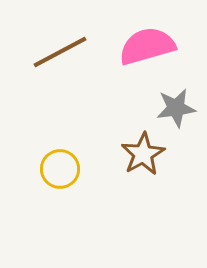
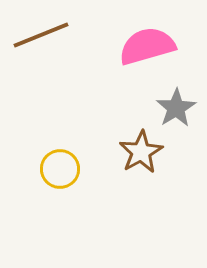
brown line: moved 19 px left, 17 px up; rotated 6 degrees clockwise
gray star: rotated 24 degrees counterclockwise
brown star: moved 2 px left, 2 px up
